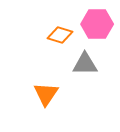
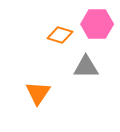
gray triangle: moved 1 px right, 3 px down
orange triangle: moved 8 px left, 1 px up
